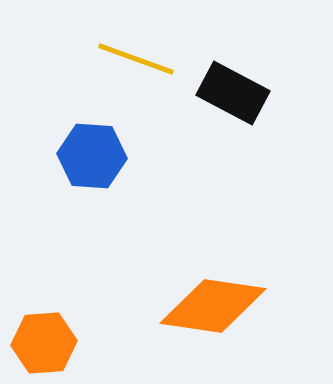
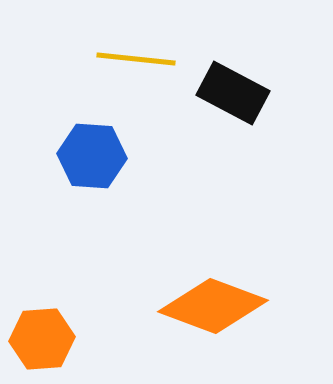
yellow line: rotated 14 degrees counterclockwise
orange diamond: rotated 12 degrees clockwise
orange hexagon: moved 2 px left, 4 px up
